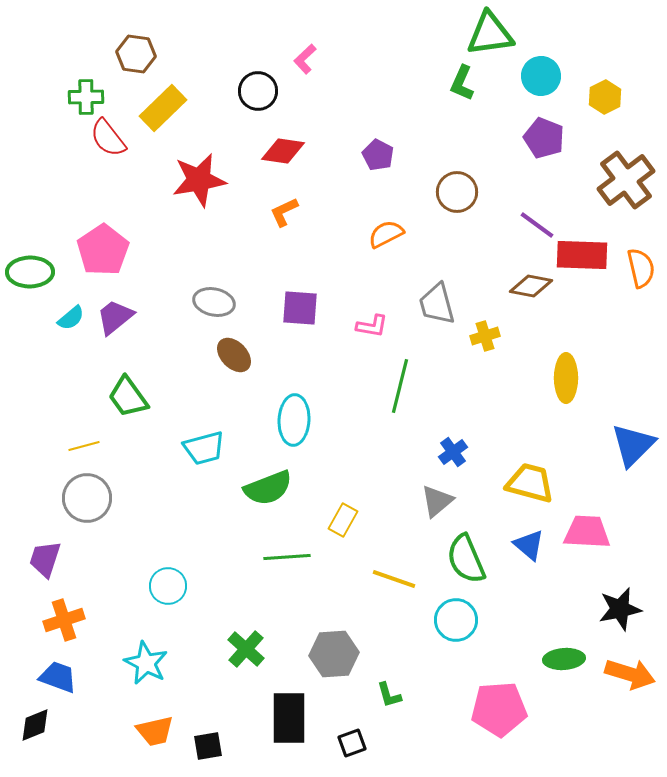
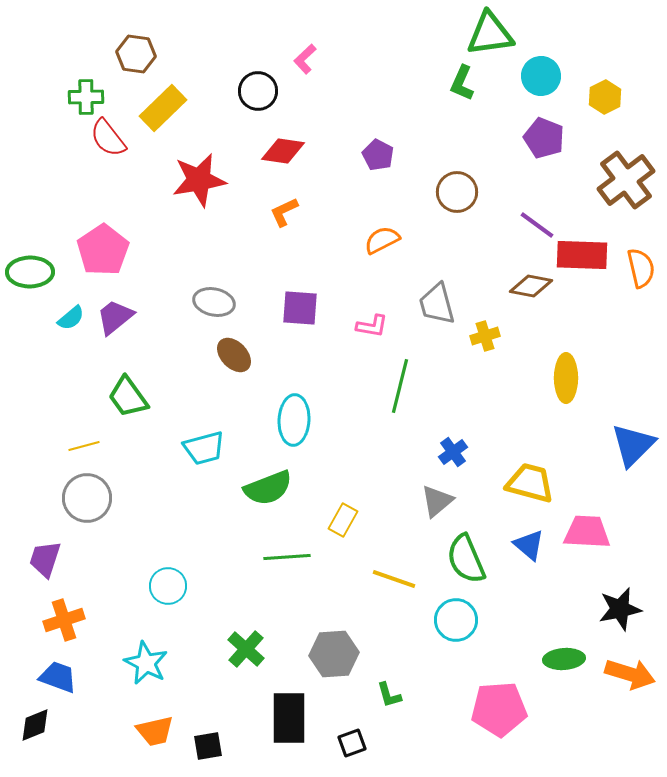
orange semicircle at (386, 234): moved 4 px left, 6 px down
